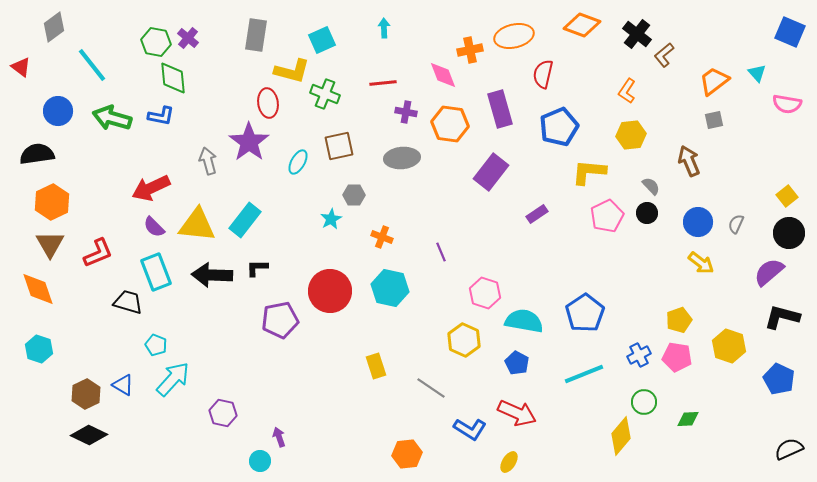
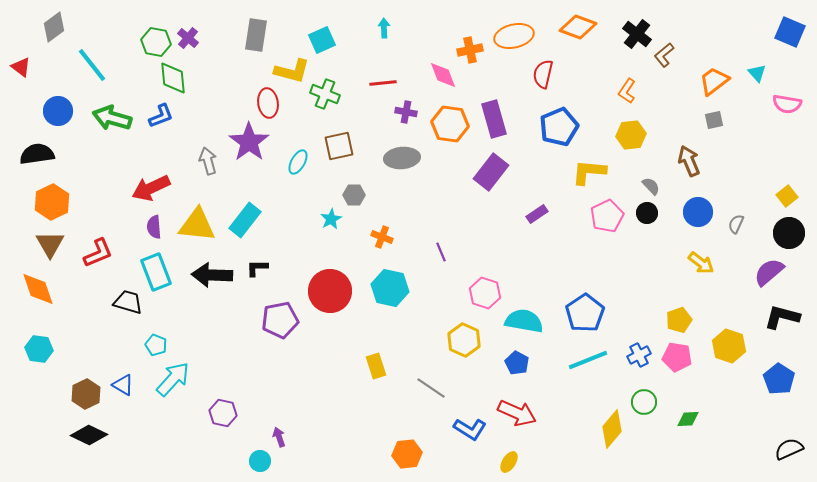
orange diamond at (582, 25): moved 4 px left, 2 px down
purple rectangle at (500, 109): moved 6 px left, 10 px down
blue L-shape at (161, 116): rotated 32 degrees counterclockwise
blue circle at (698, 222): moved 10 px up
purple semicircle at (154, 227): rotated 40 degrees clockwise
cyan hexagon at (39, 349): rotated 12 degrees counterclockwise
cyan line at (584, 374): moved 4 px right, 14 px up
blue pentagon at (779, 379): rotated 8 degrees clockwise
yellow diamond at (621, 436): moved 9 px left, 7 px up
